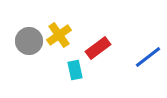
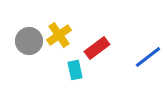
red rectangle: moved 1 px left
